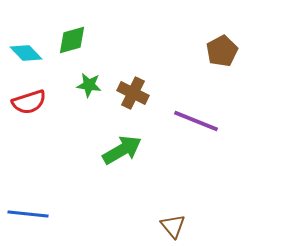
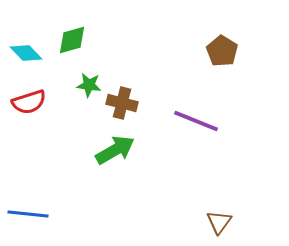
brown pentagon: rotated 12 degrees counterclockwise
brown cross: moved 11 px left, 10 px down; rotated 12 degrees counterclockwise
green arrow: moved 7 px left
brown triangle: moved 46 px right, 4 px up; rotated 16 degrees clockwise
